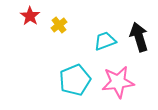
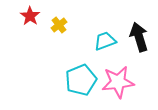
cyan pentagon: moved 6 px right
